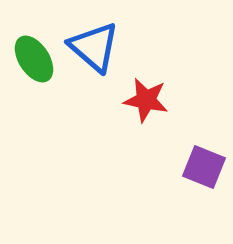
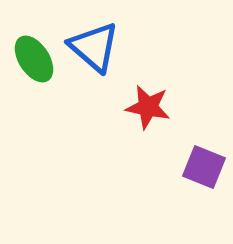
red star: moved 2 px right, 7 px down
